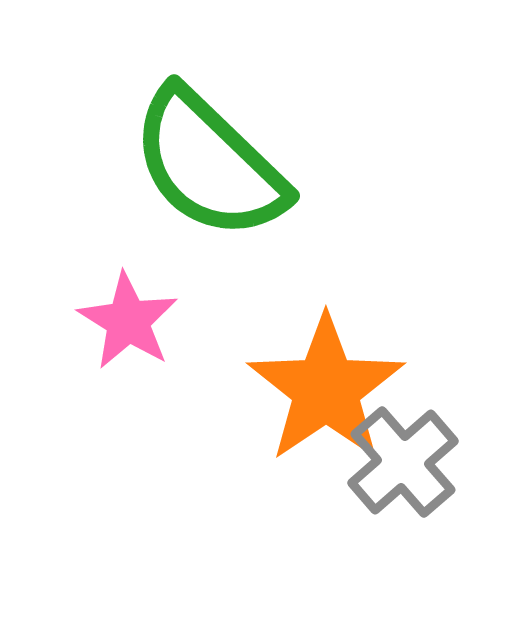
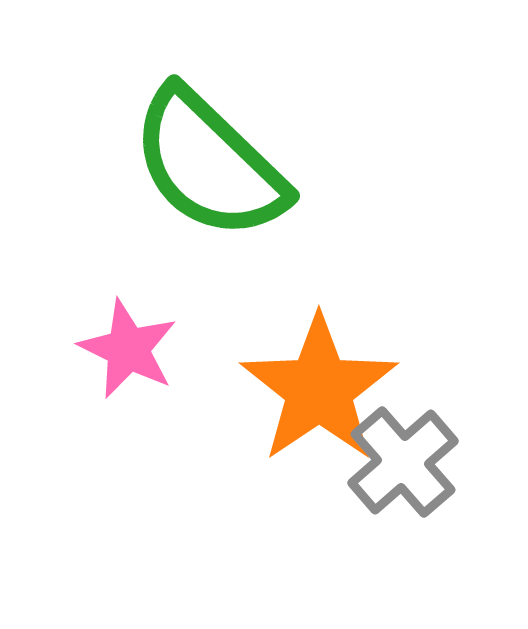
pink star: moved 28 px down; rotated 6 degrees counterclockwise
orange star: moved 7 px left
